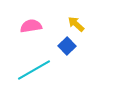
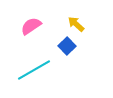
pink semicircle: rotated 25 degrees counterclockwise
